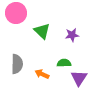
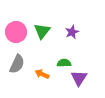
pink circle: moved 19 px down
green triangle: rotated 24 degrees clockwise
purple star: moved 3 px up; rotated 16 degrees counterclockwise
gray semicircle: rotated 24 degrees clockwise
